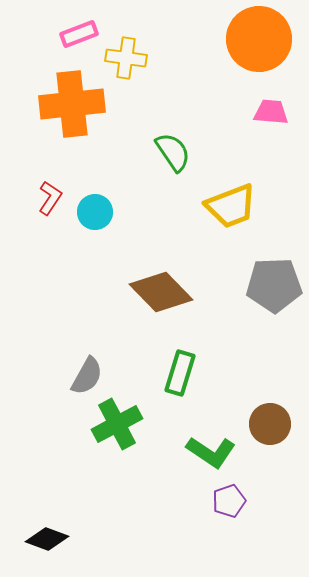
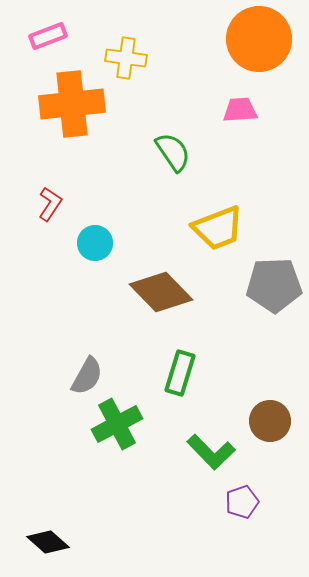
pink rectangle: moved 31 px left, 2 px down
pink trapezoid: moved 31 px left, 2 px up; rotated 9 degrees counterclockwise
red L-shape: moved 6 px down
yellow trapezoid: moved 13 px left, 22 px down
cyan circle: moved 31 px down
brown circle: moved 3 px up
green L-shape: rotated 12 degrees clockwise
purple pentagon: moved 13 px right, 1 px down
black diamond: moved 1 px right, 3 px down; rotated 21 degrees clockwise
